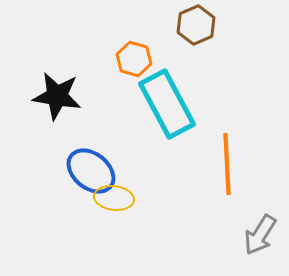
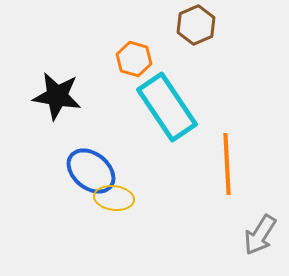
cyan rectangle: moved 3 px down; rotated 6 degrees counterclockwise
